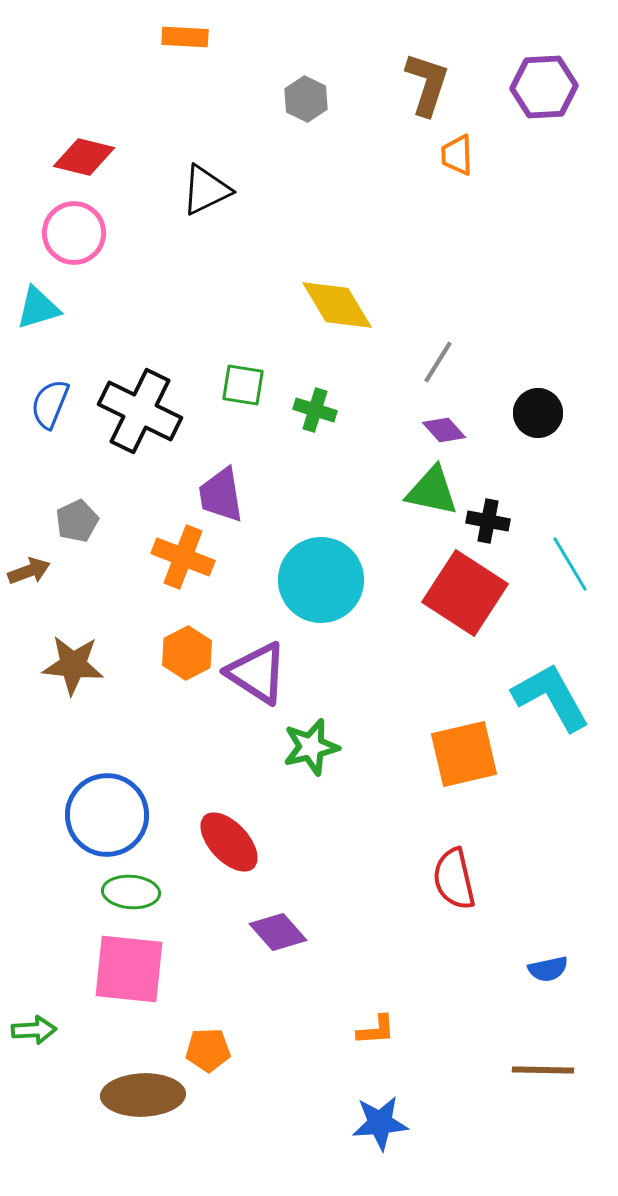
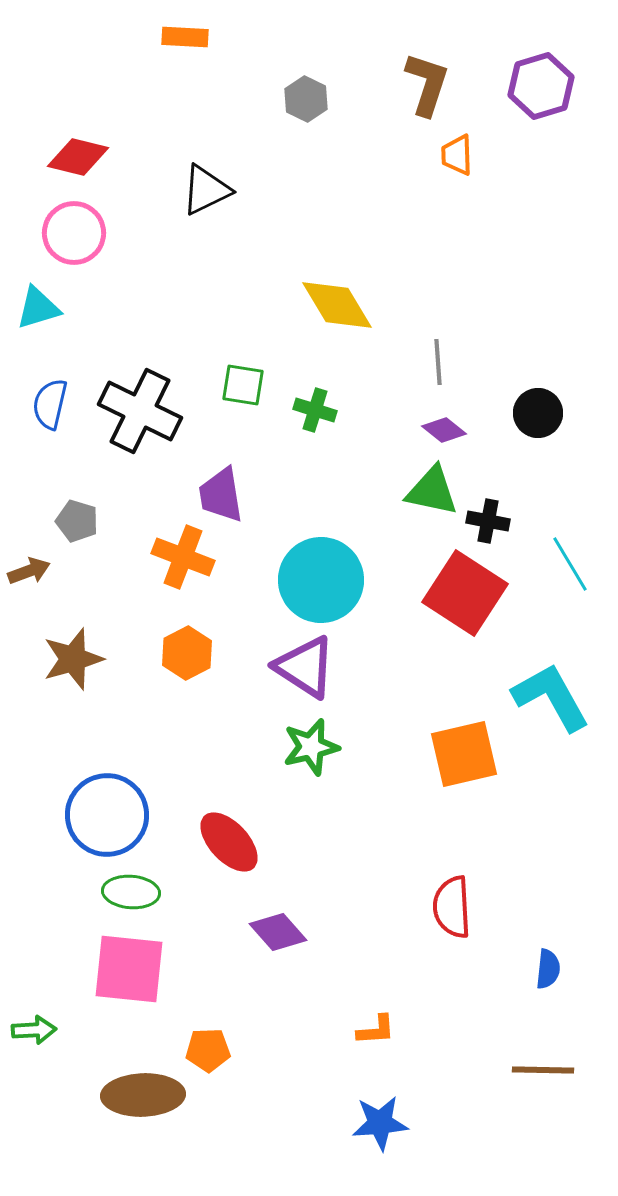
purple hexagon at (544, 87): moved 3 px left, 1 px up; rotated 14 degrees counterclockwise
red diamond at (84, 157): moved 6 px left
gray line at (438, 362): rotated 36 degrees counterclockwise
blue semicircle at (50, 404): rotated 9 degrees counterclockwise
purple diamond at (444, 430): rotated 9 degrees counterclockwise
gray pentagon at (77, 521): rotated 30 degrees counterclockwise
brown star at (73, 665): moved 6 px up; rotated 22 degrees counterclockwise
purple triangle at (257, 673): moved 48 px right, 6 px up
red semicircle at (454, 879): moved 2 px left, 28 px down; rotated 10 degrees clockwise
blue semicircle at (548, 969): rotated 72 degrees counterclockwise
